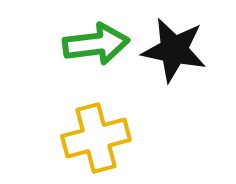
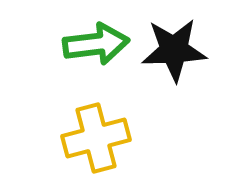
black star: rotated 14 degrees counterclockwise
